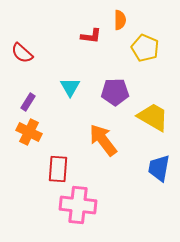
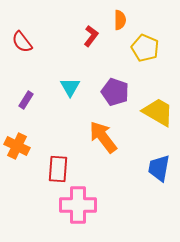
red L-shape: rotated 60 degrees counterclockwise
red semicircle: moved 11 px up; rotated 10 degrees clockwise
purple pentagon: rotated 20 degrees clockwise
purple rectangle: moved 2 px left, 2 px up
yellow trapezoid: moved 5 px right, 5 px up
orange cross: moved 12 px left, 14 px down
orange arrow: moved 3 px up
pink cross: rotated 6 degrees counterclockwise
